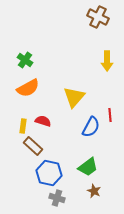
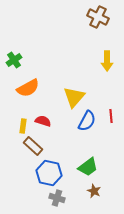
green cross: moved 11 px left; rotated 21 degrees clockwise
red line: moved 1 px right, 1 px down
blue semicircle: moved 4 px left, 6 px up
